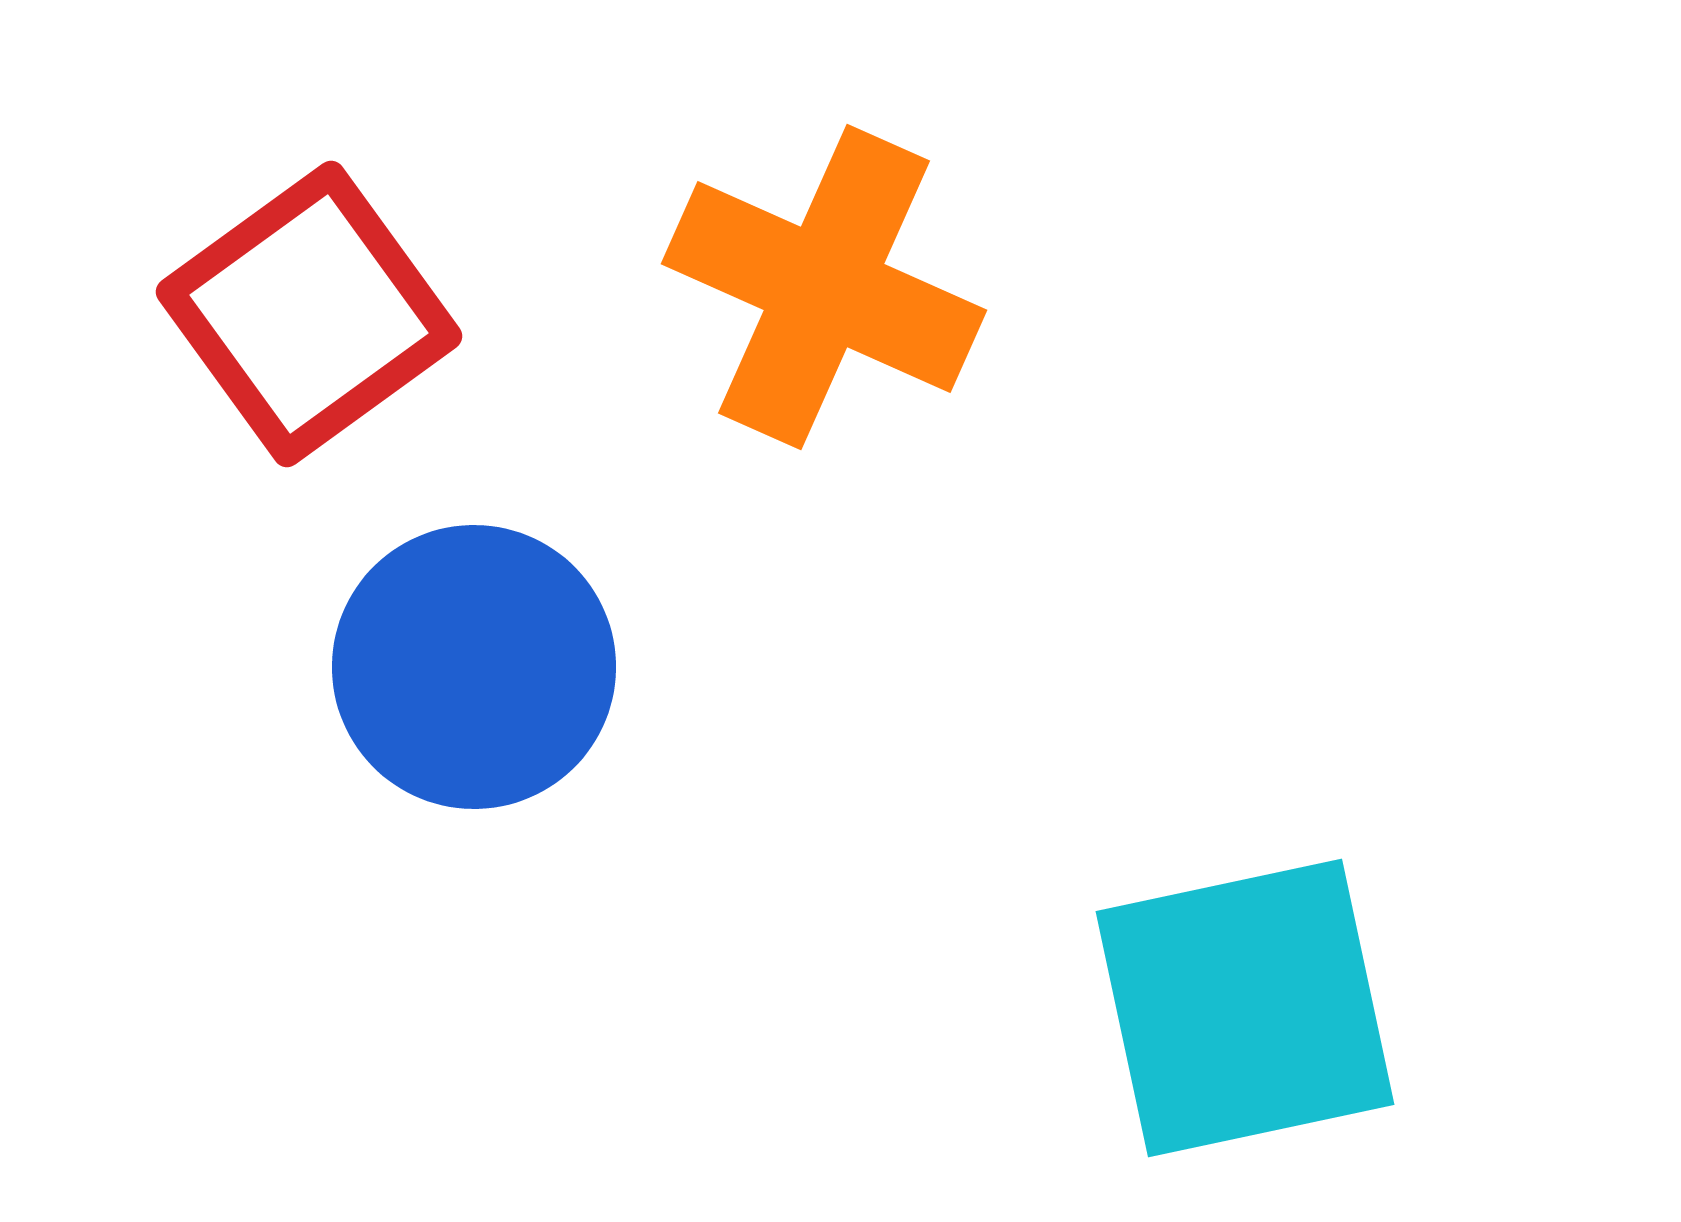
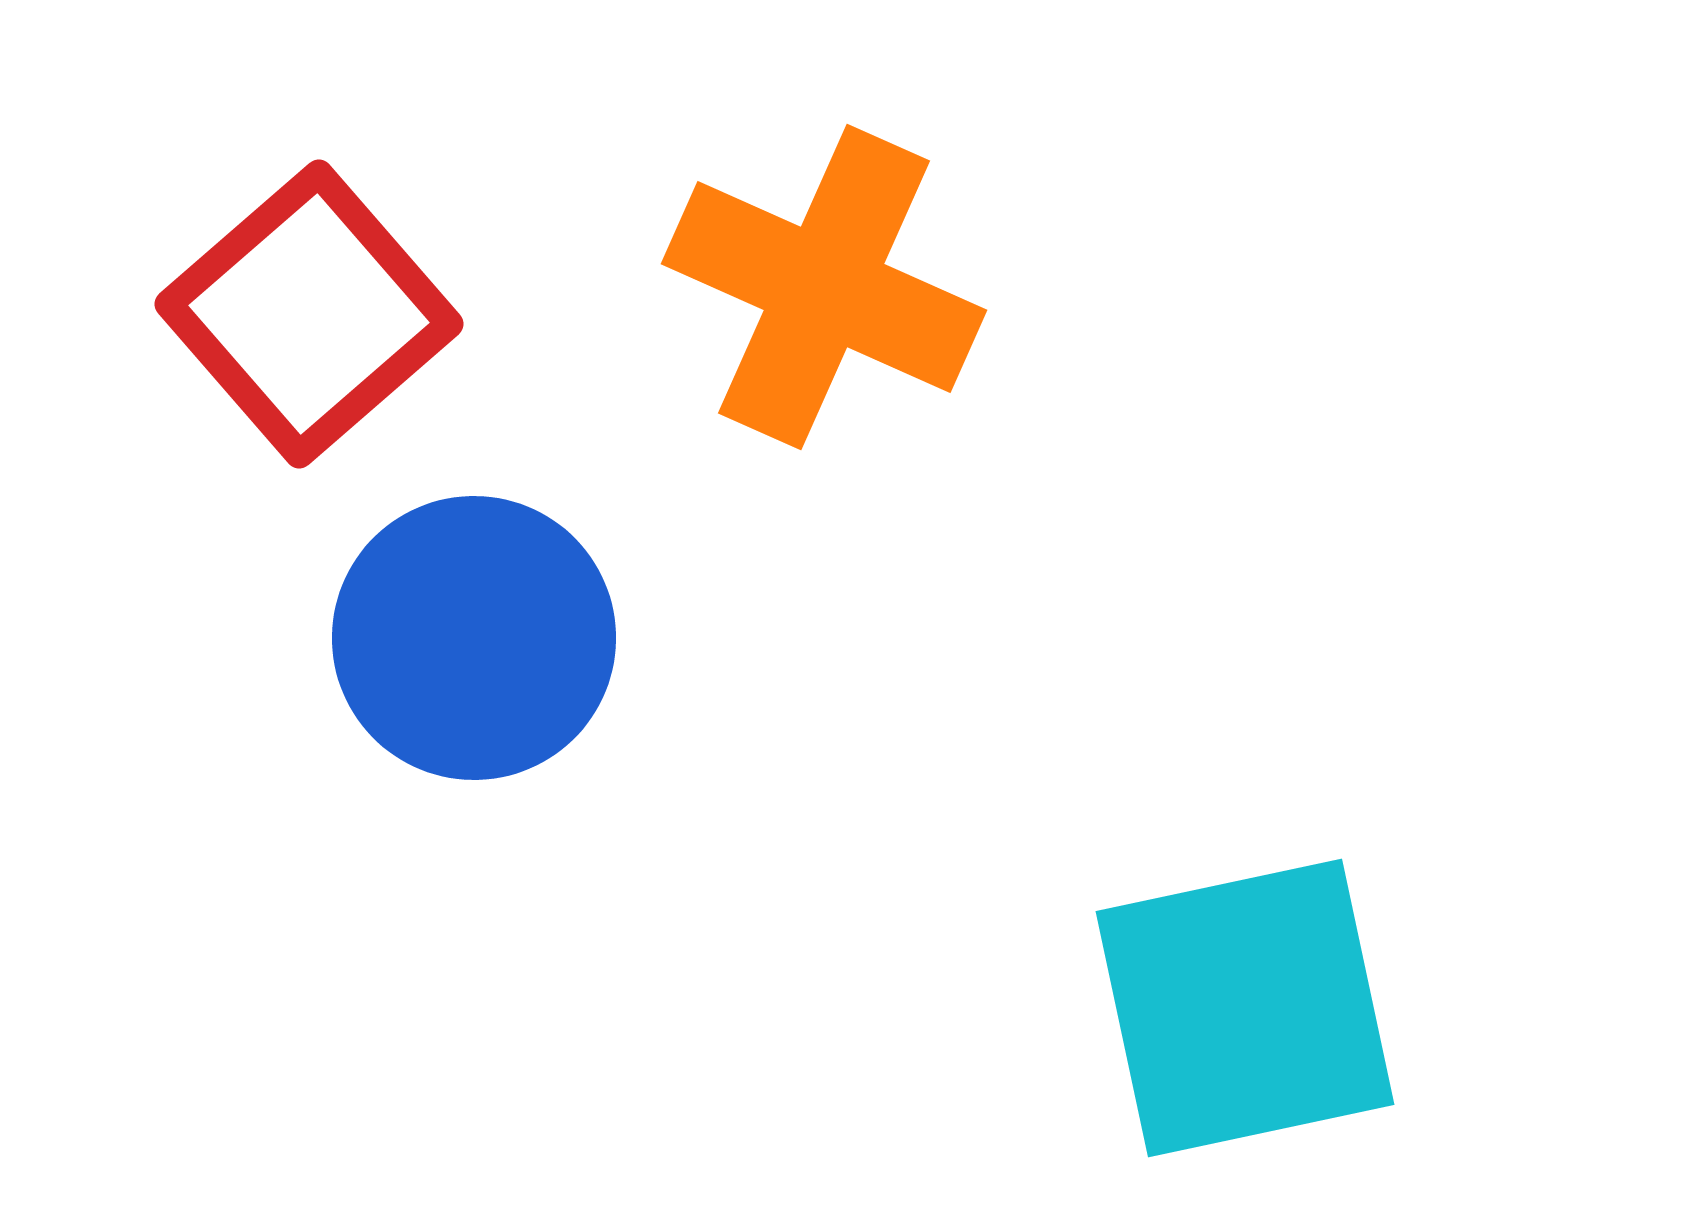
red square: rotated 5 degrees counterclockwise
blue circle: moved 29 px up
